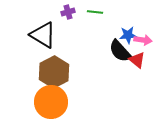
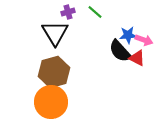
green line: rotated 35 degrees clockwise
black triangle: moved 12 px right, 2 px up; rotated 28 degrees clockwise
pink arrow: moved 1 px right; rotated 12 degrees clockwise
red triangle: moved 2 px up; rotated 12 degrees counterclockwise
brown hexagon: rotated 12 degrees clockwise
